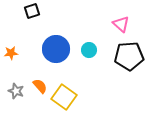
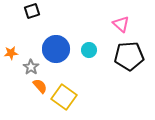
gray star: moved 15 px right, 24 px up; rotated 14 degrees clockwise
